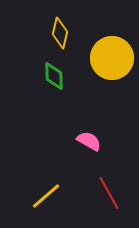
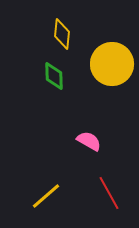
yellow diamond: moved 2 px right, 1 px down; rotated 8 degrees counterclockwise
yellow circle: moved 6 px down
